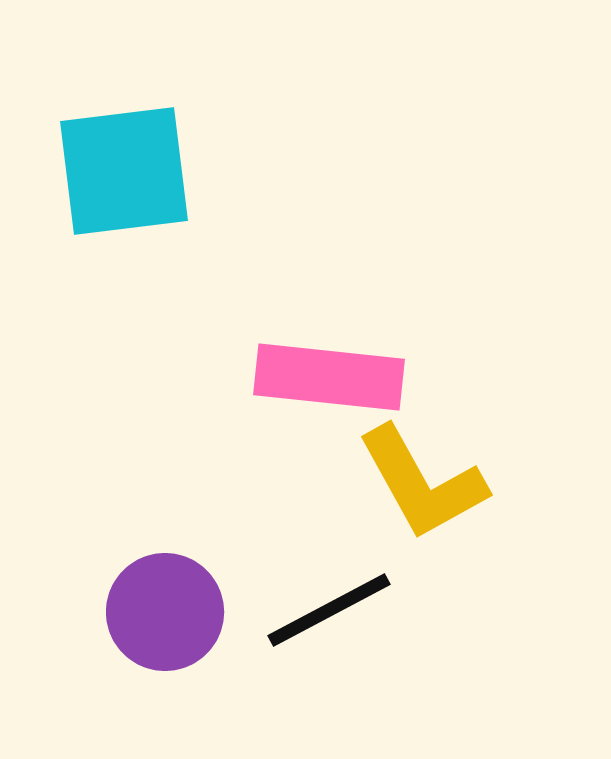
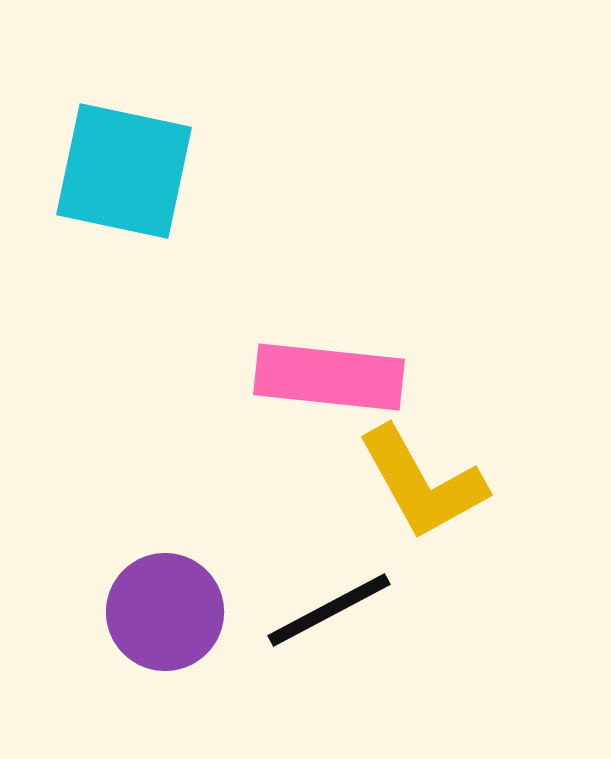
cyan square: rotated 19 degrees clockwise
